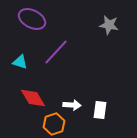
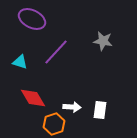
gray star: moved 6 px left, 16 px down
white arrow: moved 2 px down
